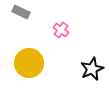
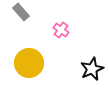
gray rectangle: rotated 24 degrees clockwise
